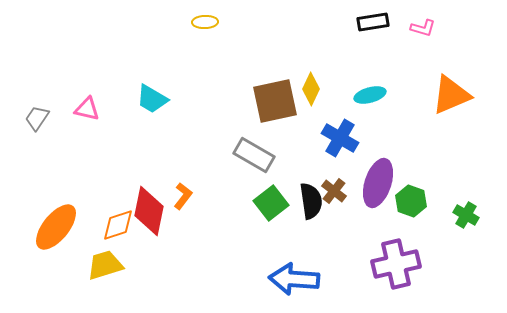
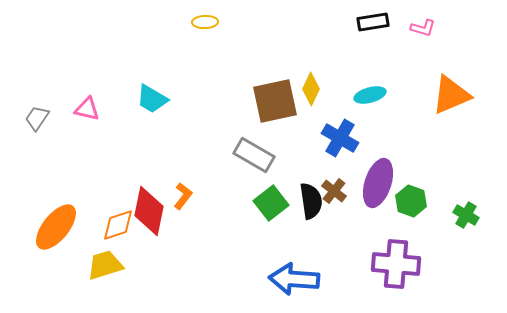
purple cross: rotated 18 degrees clockwise
